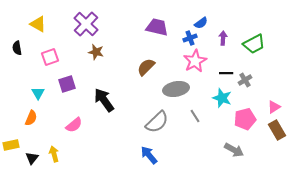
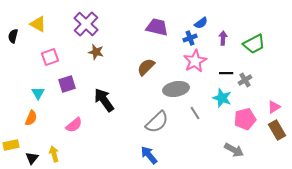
black semicircle: moved 4 px left, 12 px up; rotated 24 degrees clockwise
gray line: moved 3 px up
